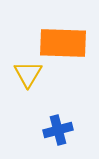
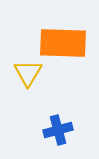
yellow triangle: moved 1 px up
